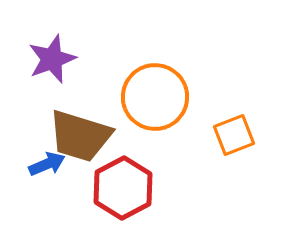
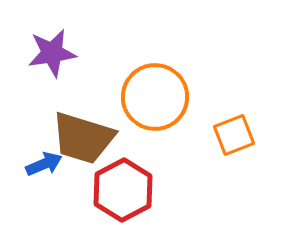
purple star: moved 6 px up; rotated 12 degrees clockwise
brown trapezoid: moved 3 px right, 2 px down
blue arrow: moved 3 px left
red hexagon: moved 2 px down
